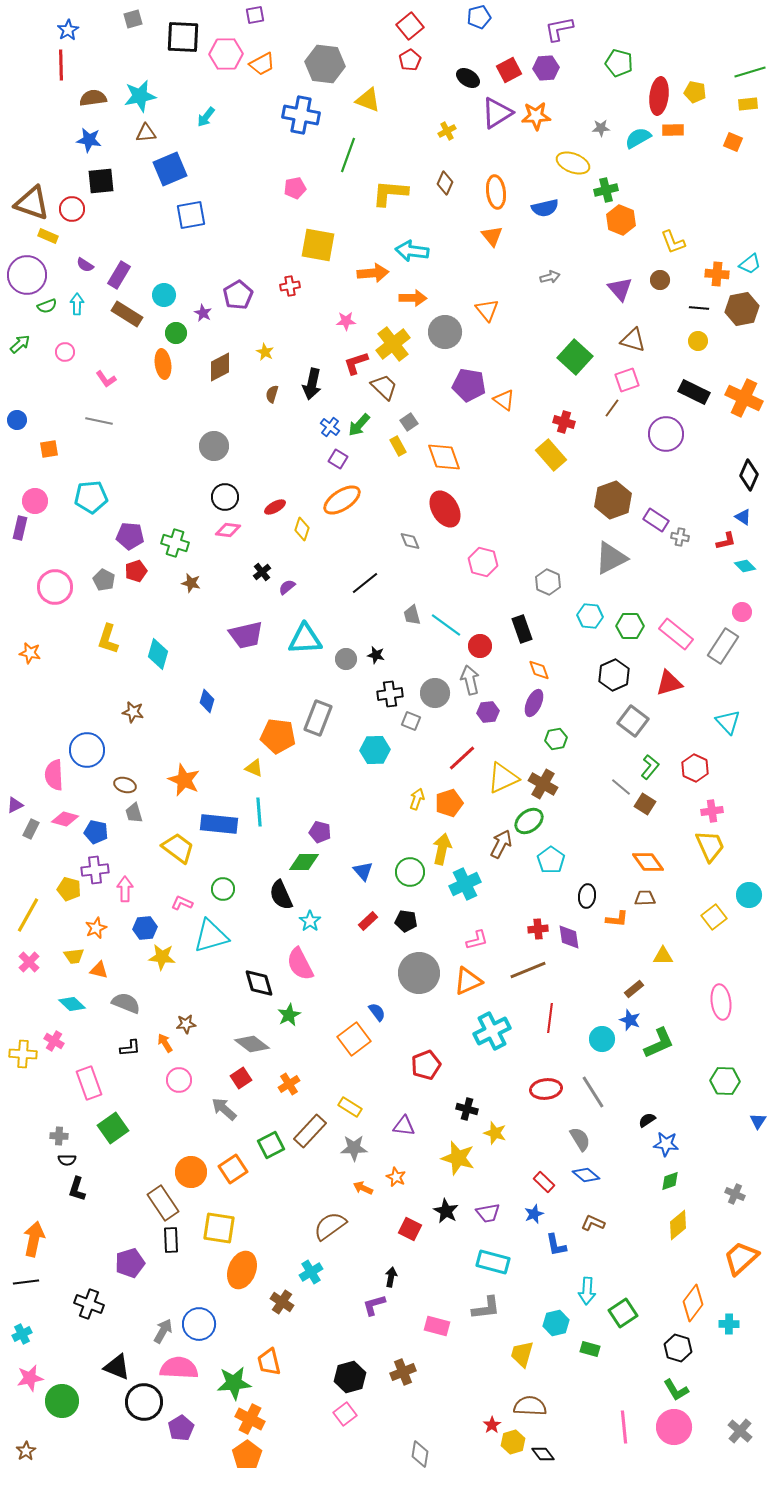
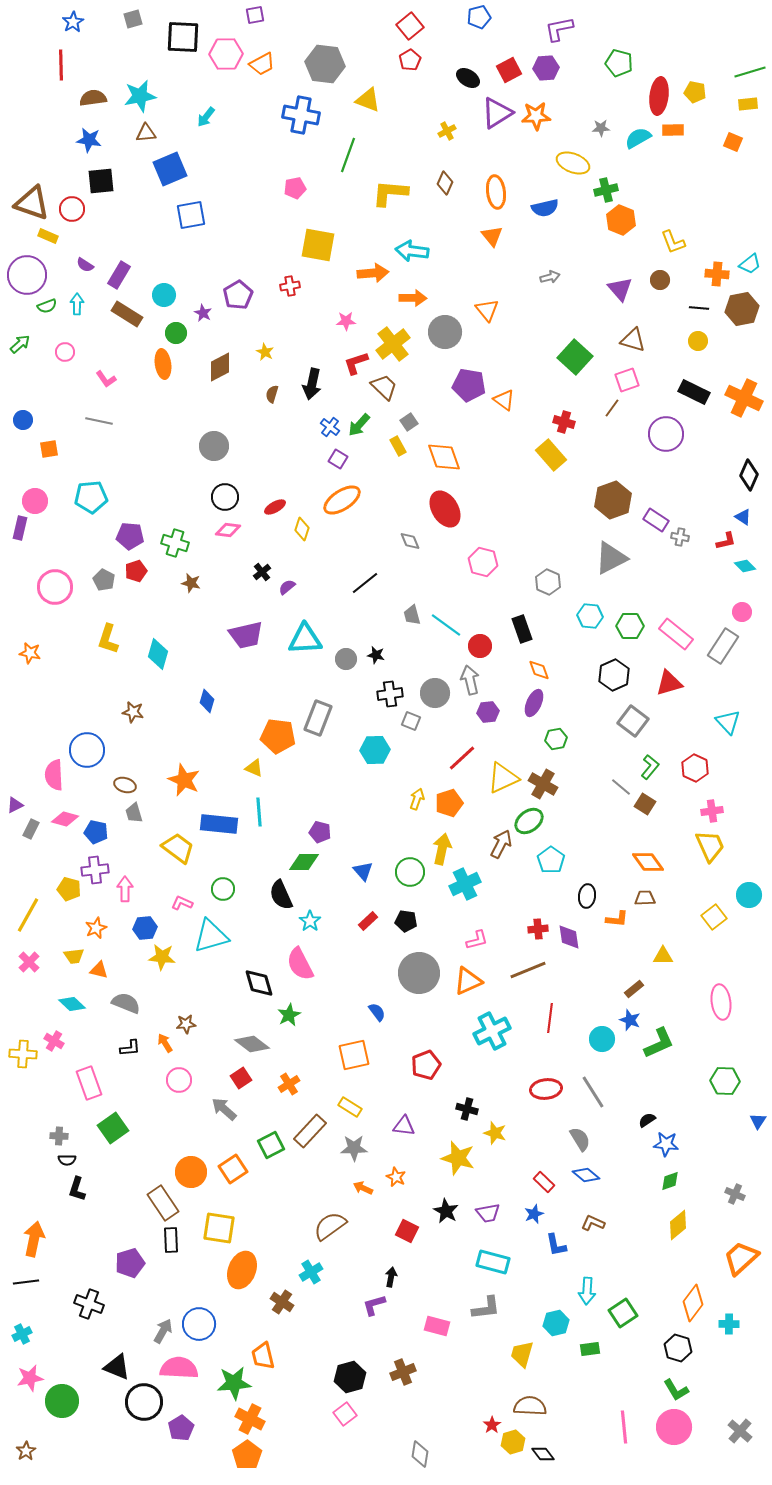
blue star at (68, 30): moved 5 px right, 8 px up
blue circle at (17, 420): moved 6 px right
orange square at (354, 1039): moved 16 px down; rotated 24 degrees clockwise
red square at (410, 1229): moved 3 px left, 2 px down
green rectangle at (590, 1349): rotated 24 degrees counterclockwise
orange trapezoid at (269, 1362): moved 6 px left, 6 px up
